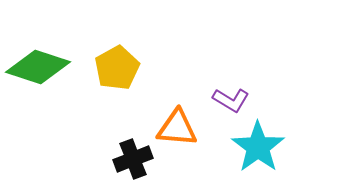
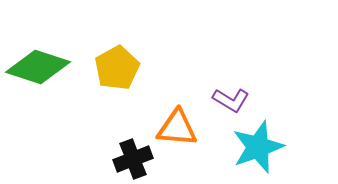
cyan star: rotated 16 degrees clockwise
